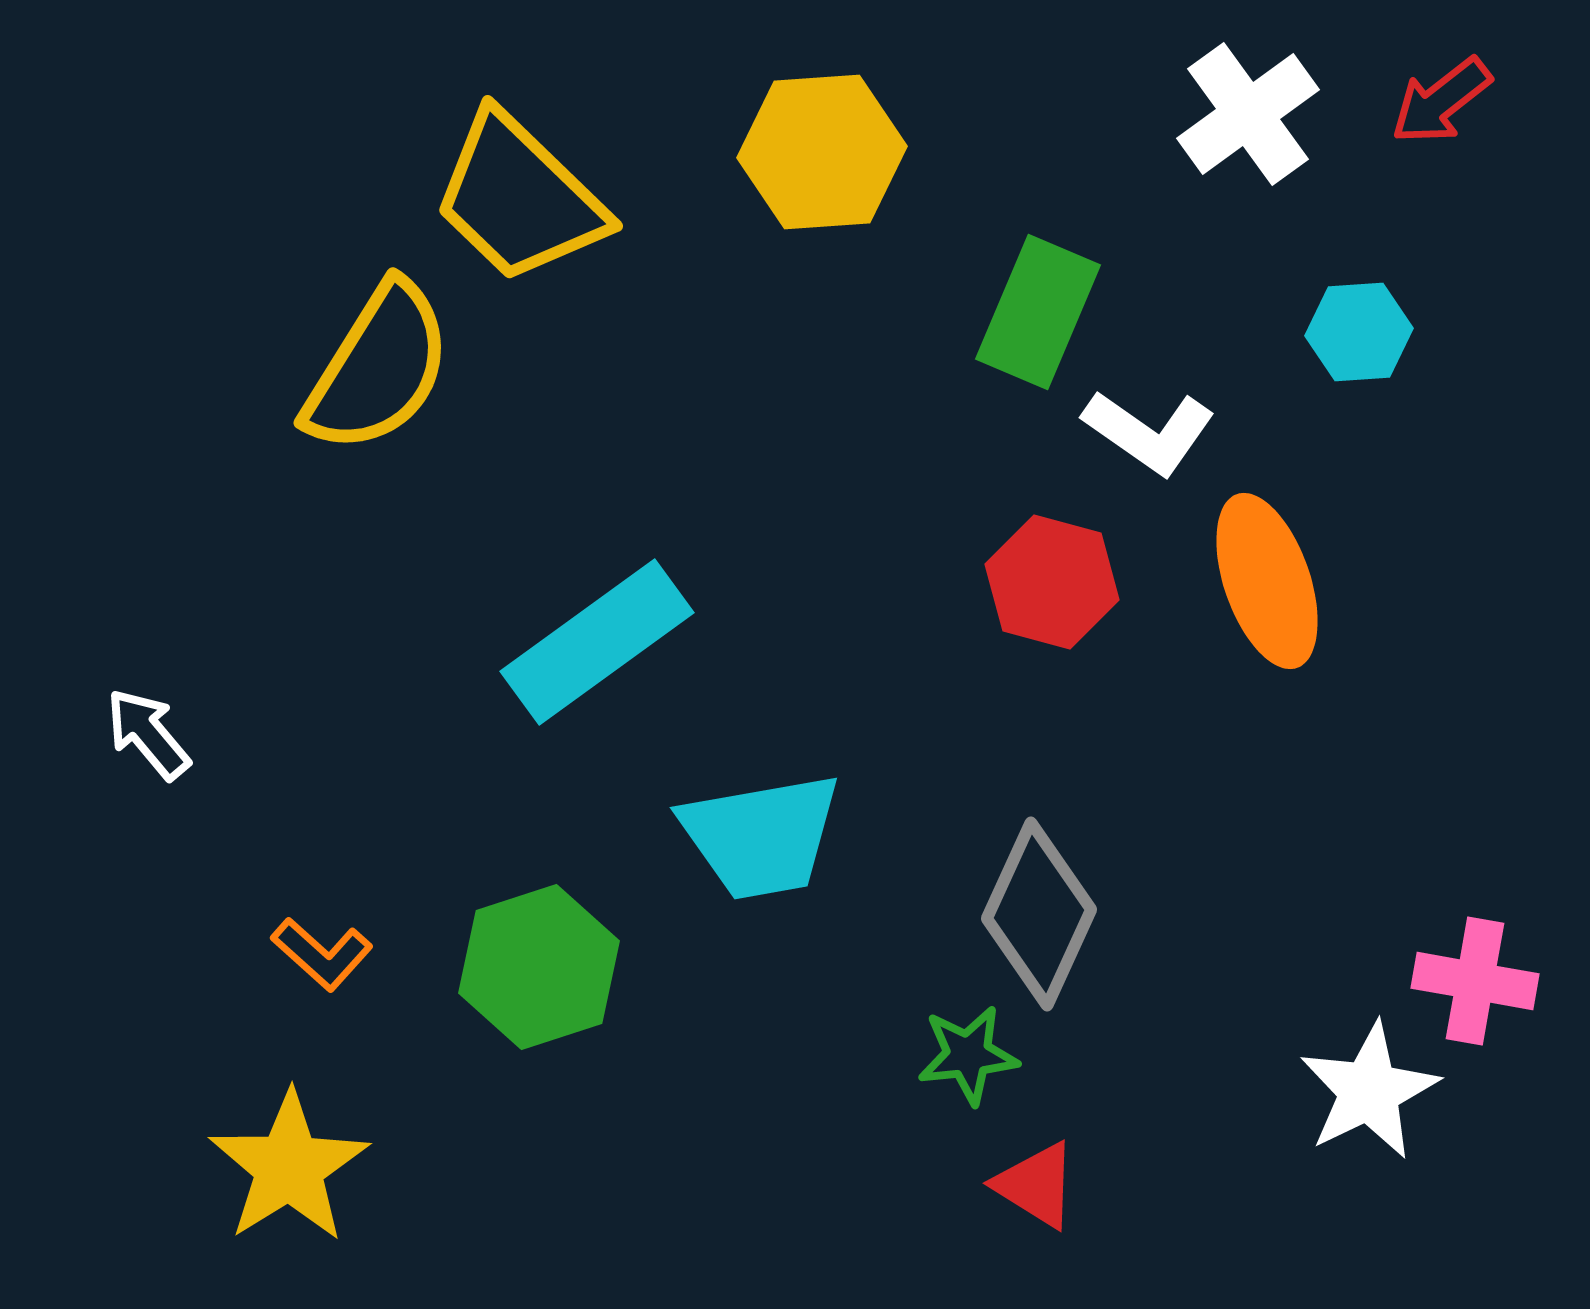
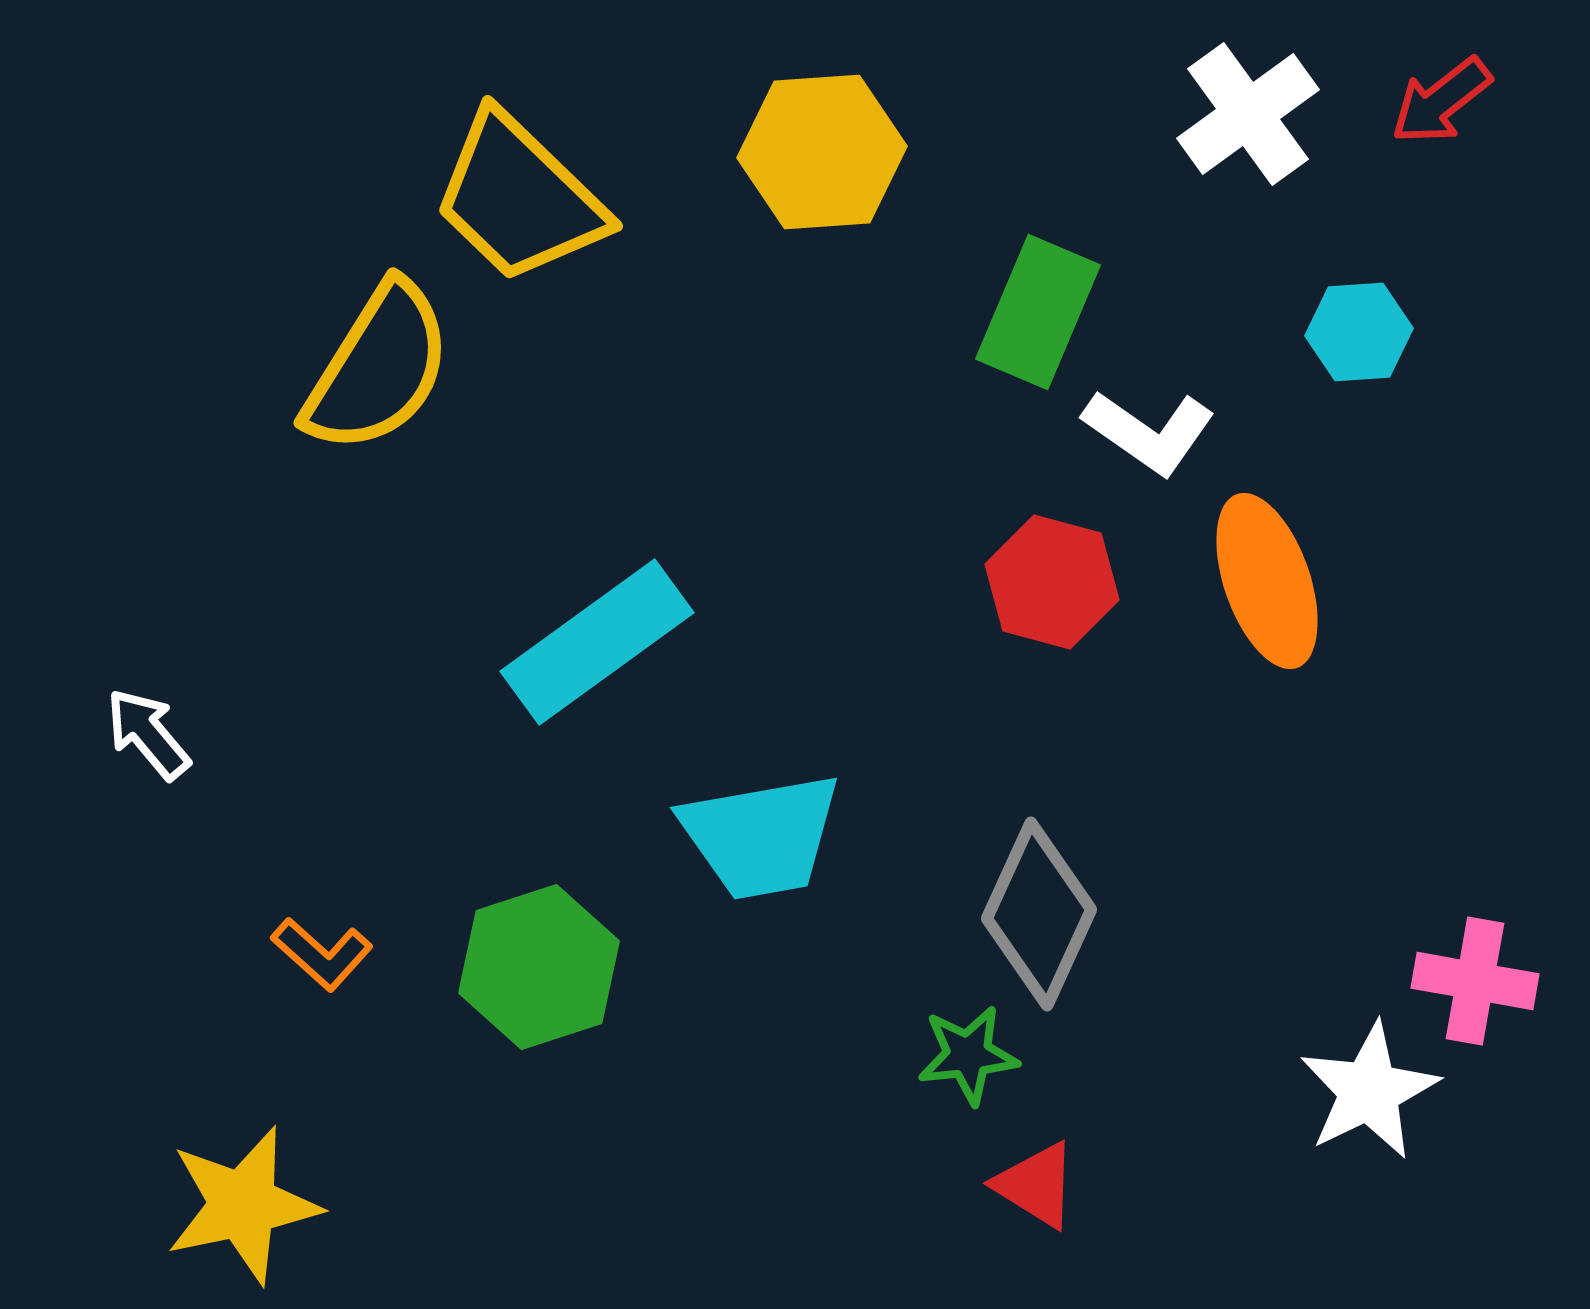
yellow star: moved 46 px left, 38 px down; rotated 20 degrees clockwise
